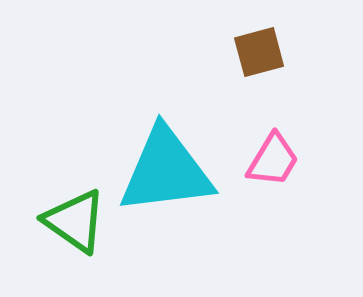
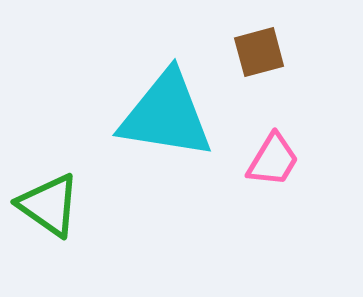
cyan triangle: moved 56 px up; rotated 16 degrees clockwise
green triangle: moved 26 px left, 16 px up
